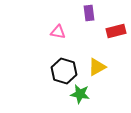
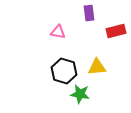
yellow triangle: rotated 24 degrees clockwise
